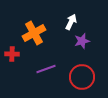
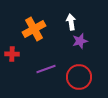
white arrow: rotated 35 degrees counterclockwise
orange cross: moved 4 px up
purple star: moved 2 px left
red circle: moved 3 px left
